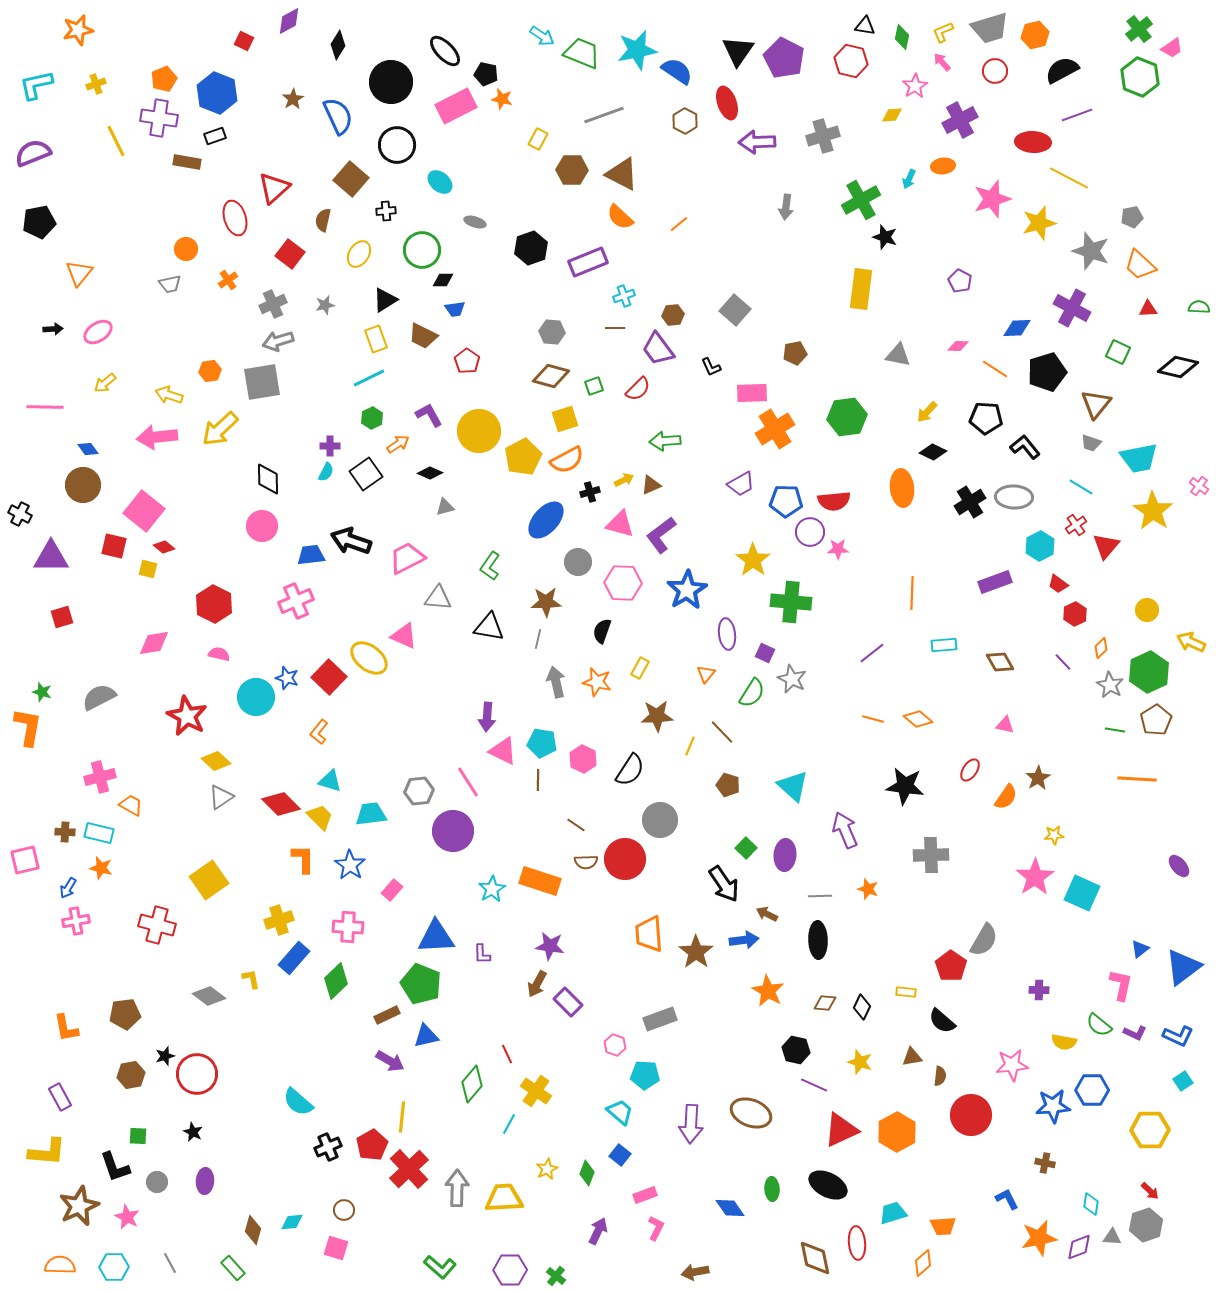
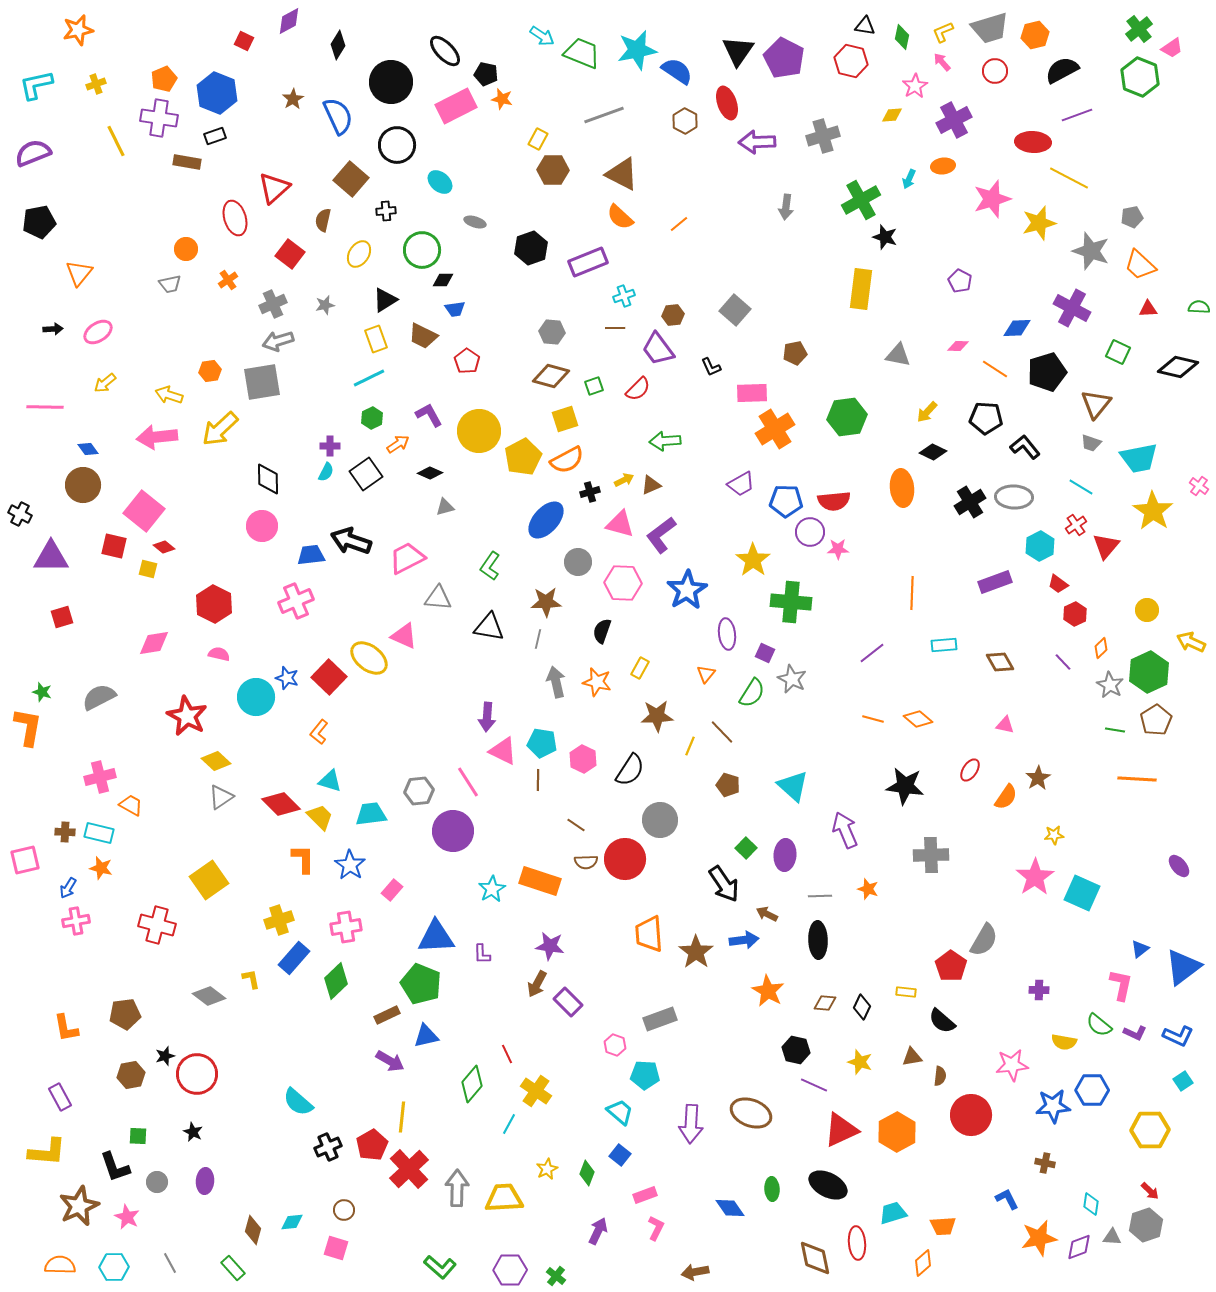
purple cross at (960, 120): moved 6 px left
brown hexagon at (572, 170): moved 19 px left
pink cross at (348, 927): moved 2 px left; rotated 12 degrees counterclockwise
